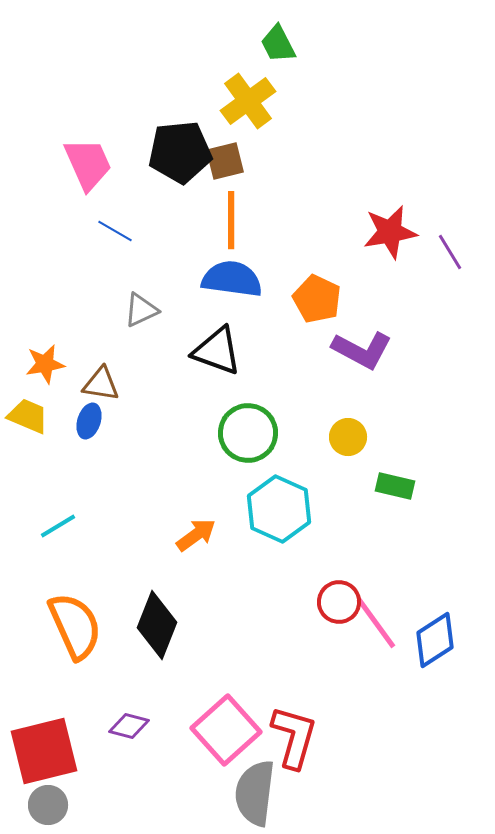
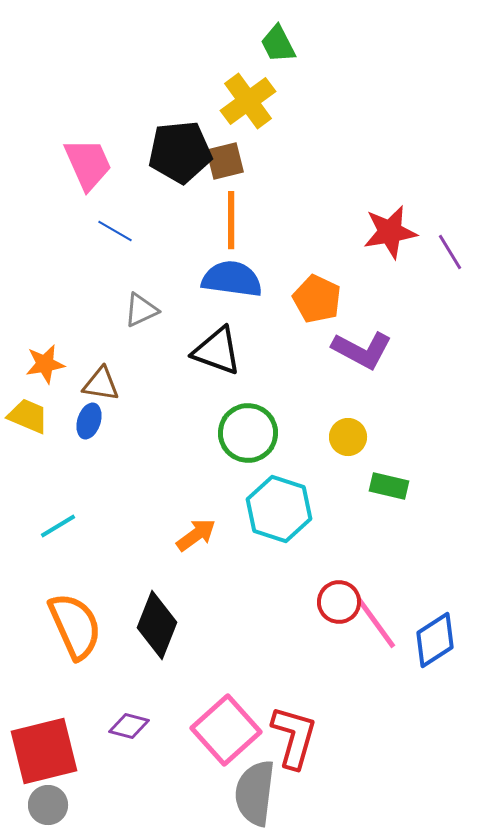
green rectangle: moved 6 px left
cyan hexagon: rotated 6 degrees counterclockwise
